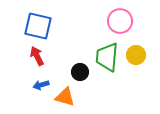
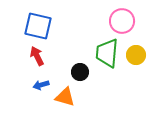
pink circle: moved 2 px right
green trapezoid: moved 4 px up
